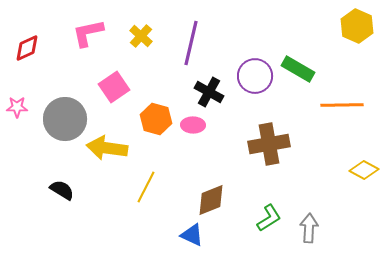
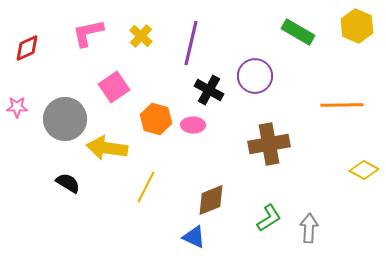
green rectangle: moved 37 px up
black cross: moved 2 px up
black semicircle: moved 6 px right, 7 px up
blue triangle: moved 2 px right, 2 px down
